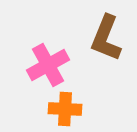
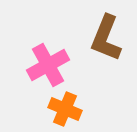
orange cross: rotated 20 degrees clockwise
